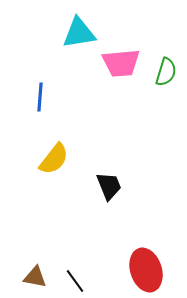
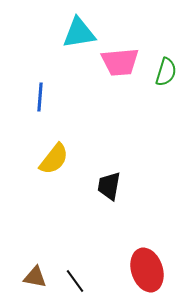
pink trapezoid: moved 1 px left, 1 px up
black trapezoid: rotated 148 degrees counterclockwise
red ellipse: moved 1 px right
